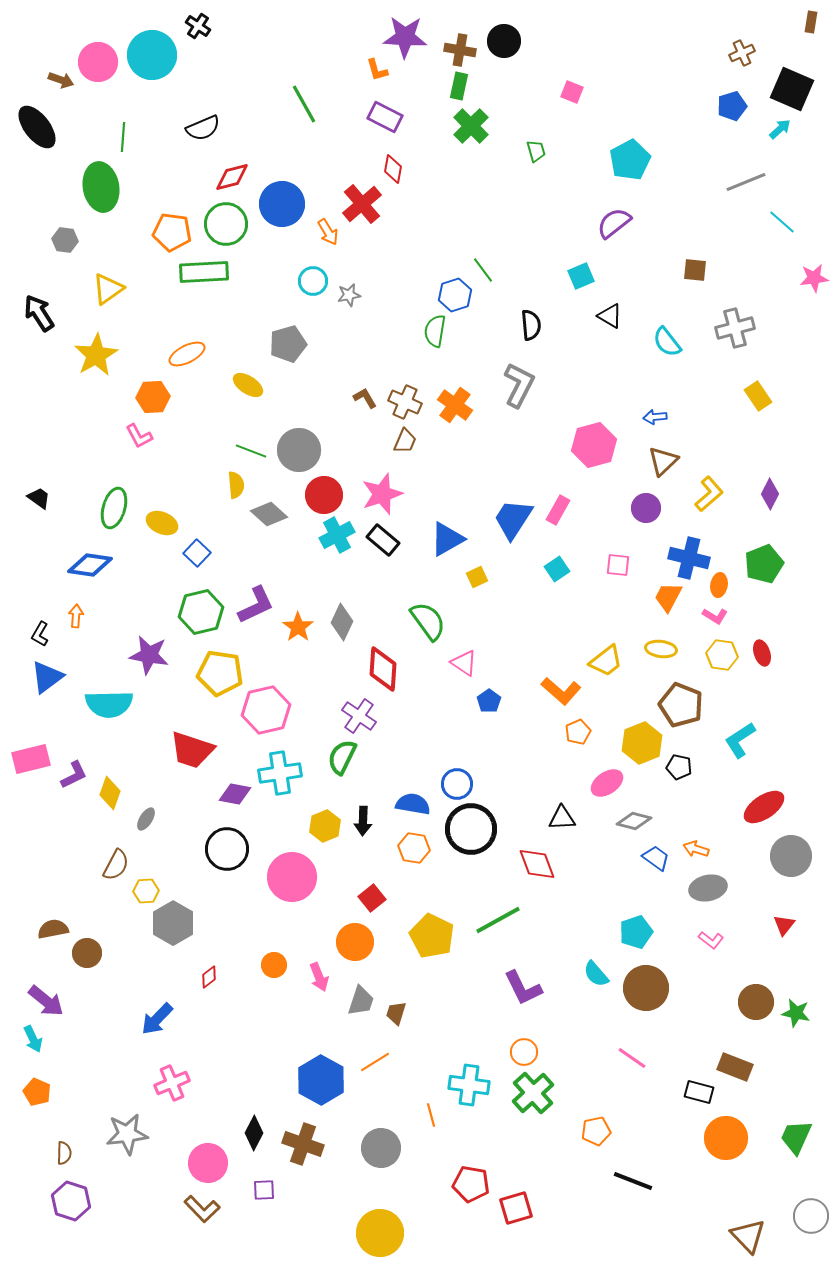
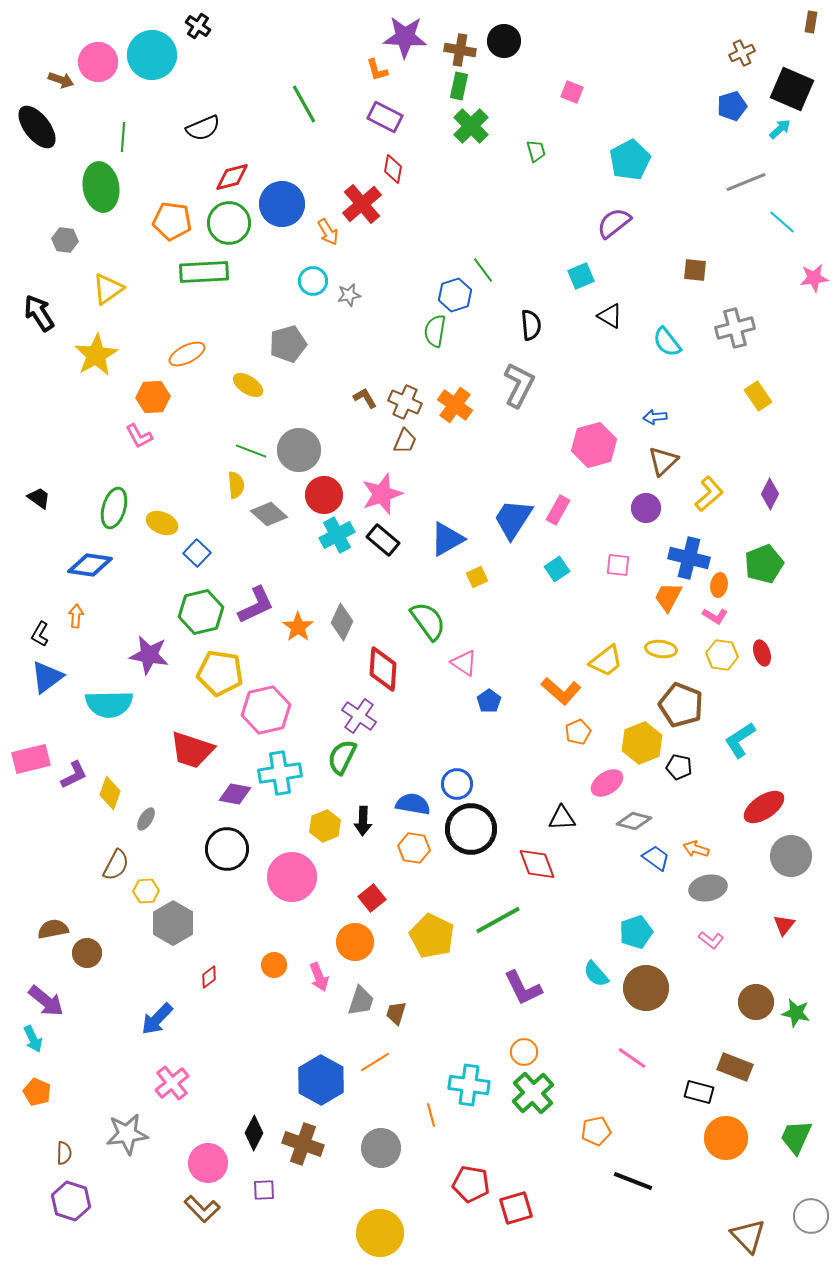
green circle at (226, 224): moved 3 px right, 1 px up
orange pentagon at (172, 232): moved 11 px up
pink cross at (172, 1083): rotated 16 degrees counterclockwise
